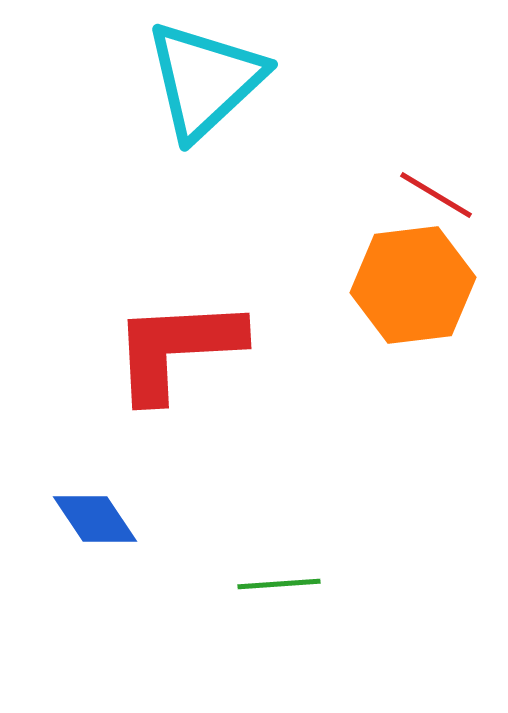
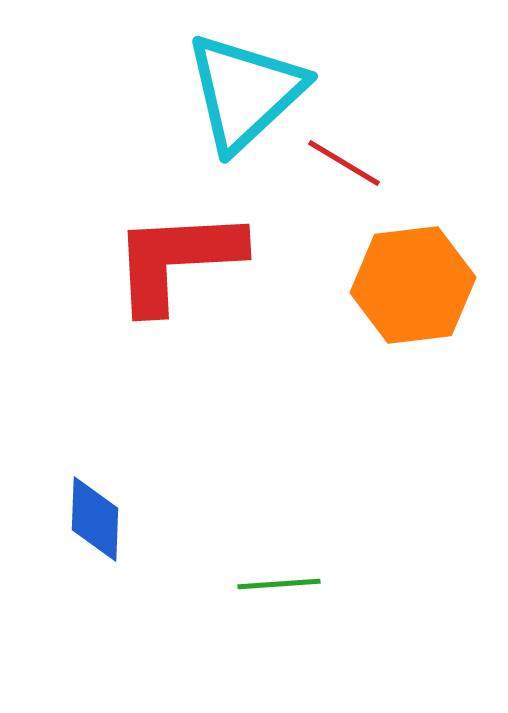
cyan triangle: moved 40 px right, 12 px down
red line: moved 92 px left, 32 px up
red L-shape: moved 89 px up
blue diamond: rotated 36 degrees clockwise
